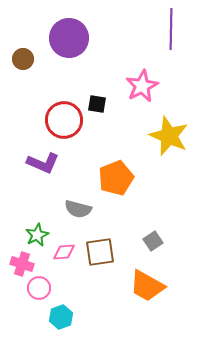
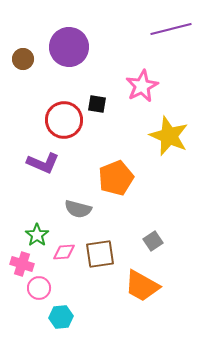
purple line: rotated 75 degrees clockwise
purple circle: moved 9 px down
green star: rotated 10 degrees counterclockwise
brown square: moved 2 px down
orange trapezoid: moved 5 px left
cyan hexagon: rotated 15 degrees clockwise
